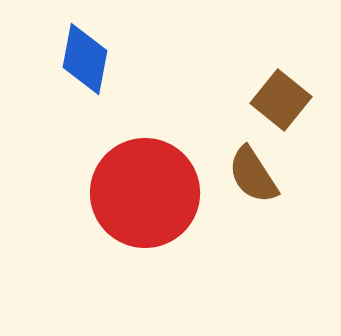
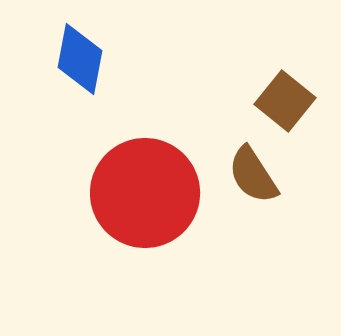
blue diamond: moved 5 px left
brown square: moved 4 px right, 1 px down
